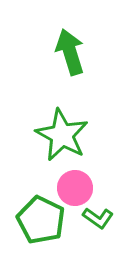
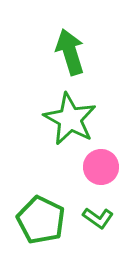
green star: moved 8 px right, 16 px up
pink circle: moved 26 px right, 21 px up
